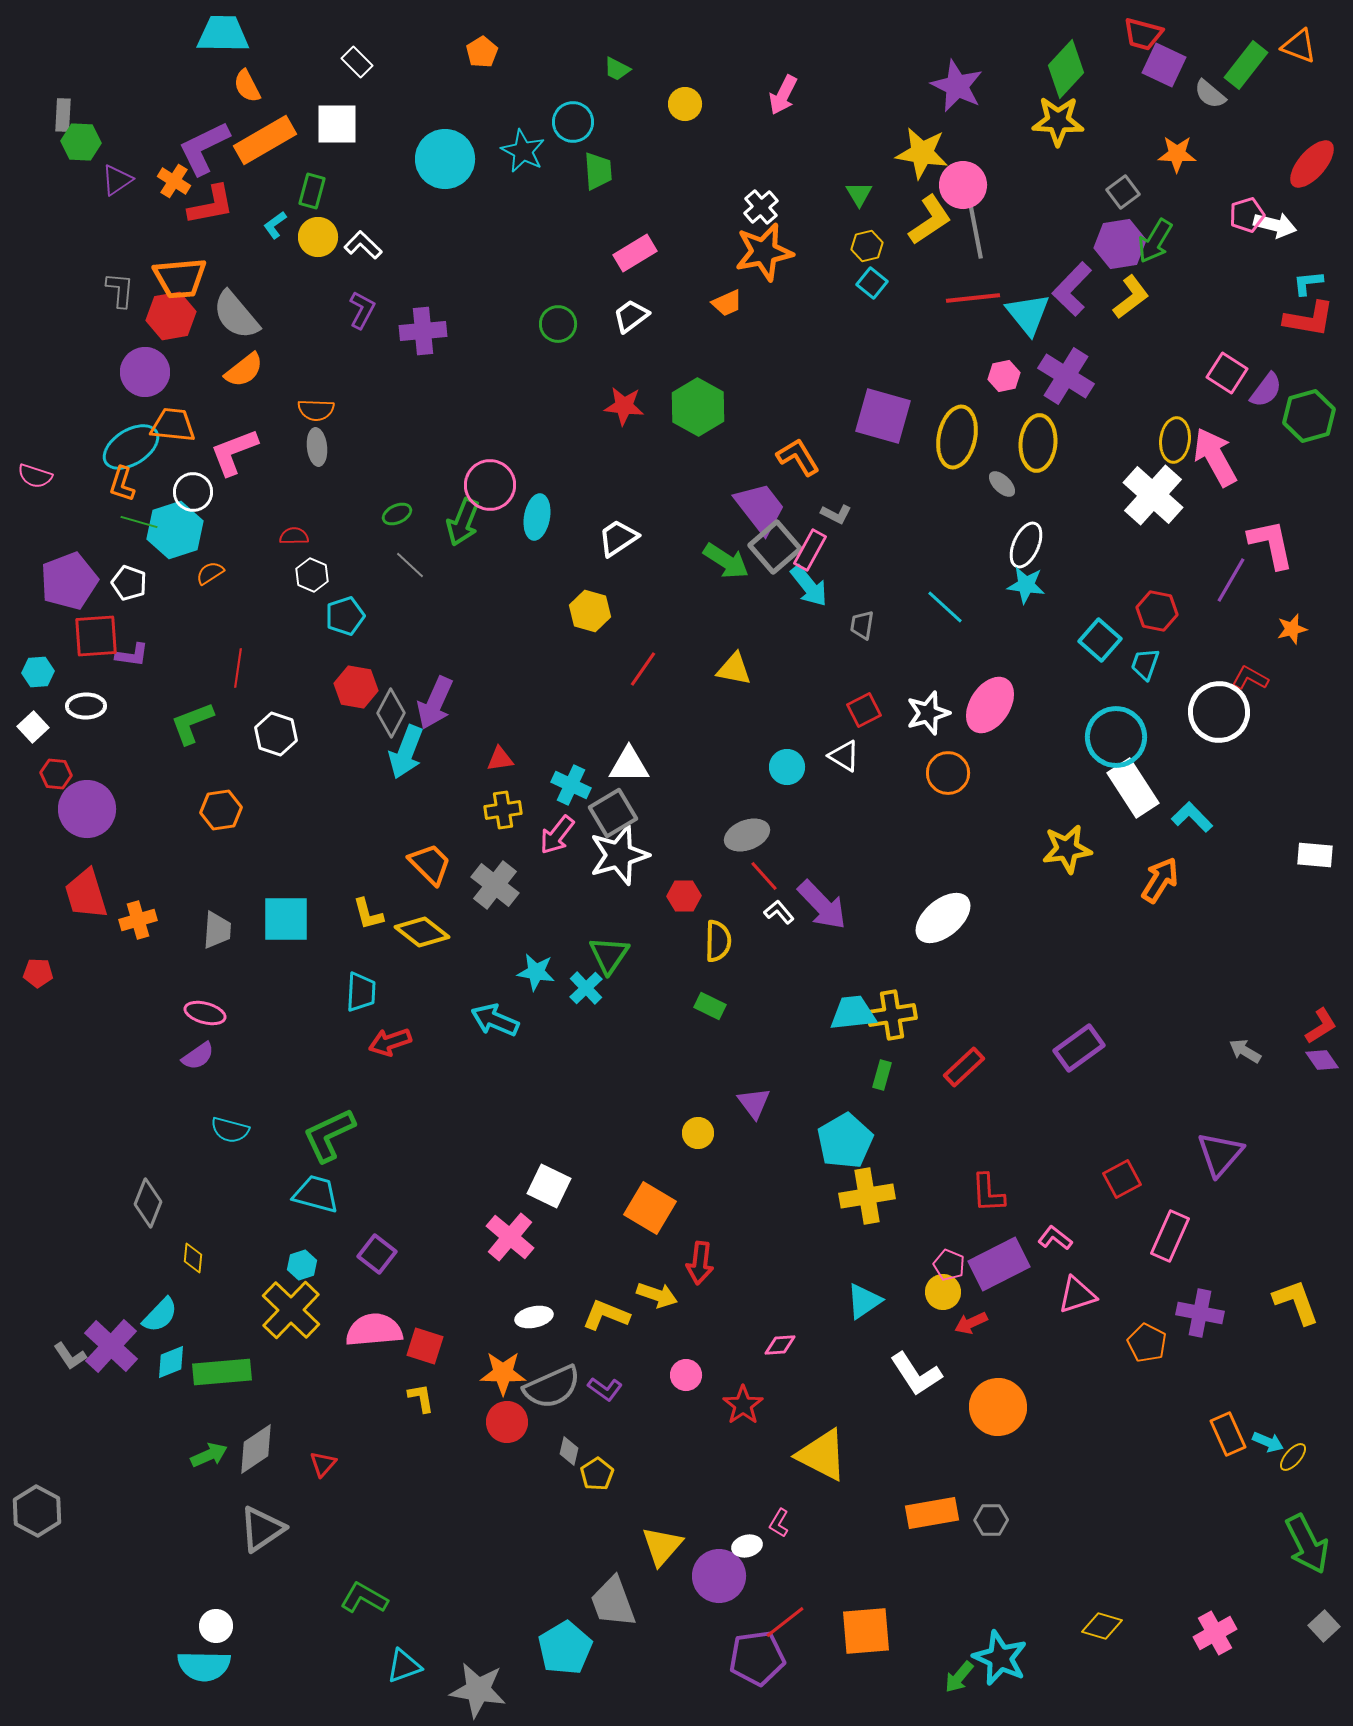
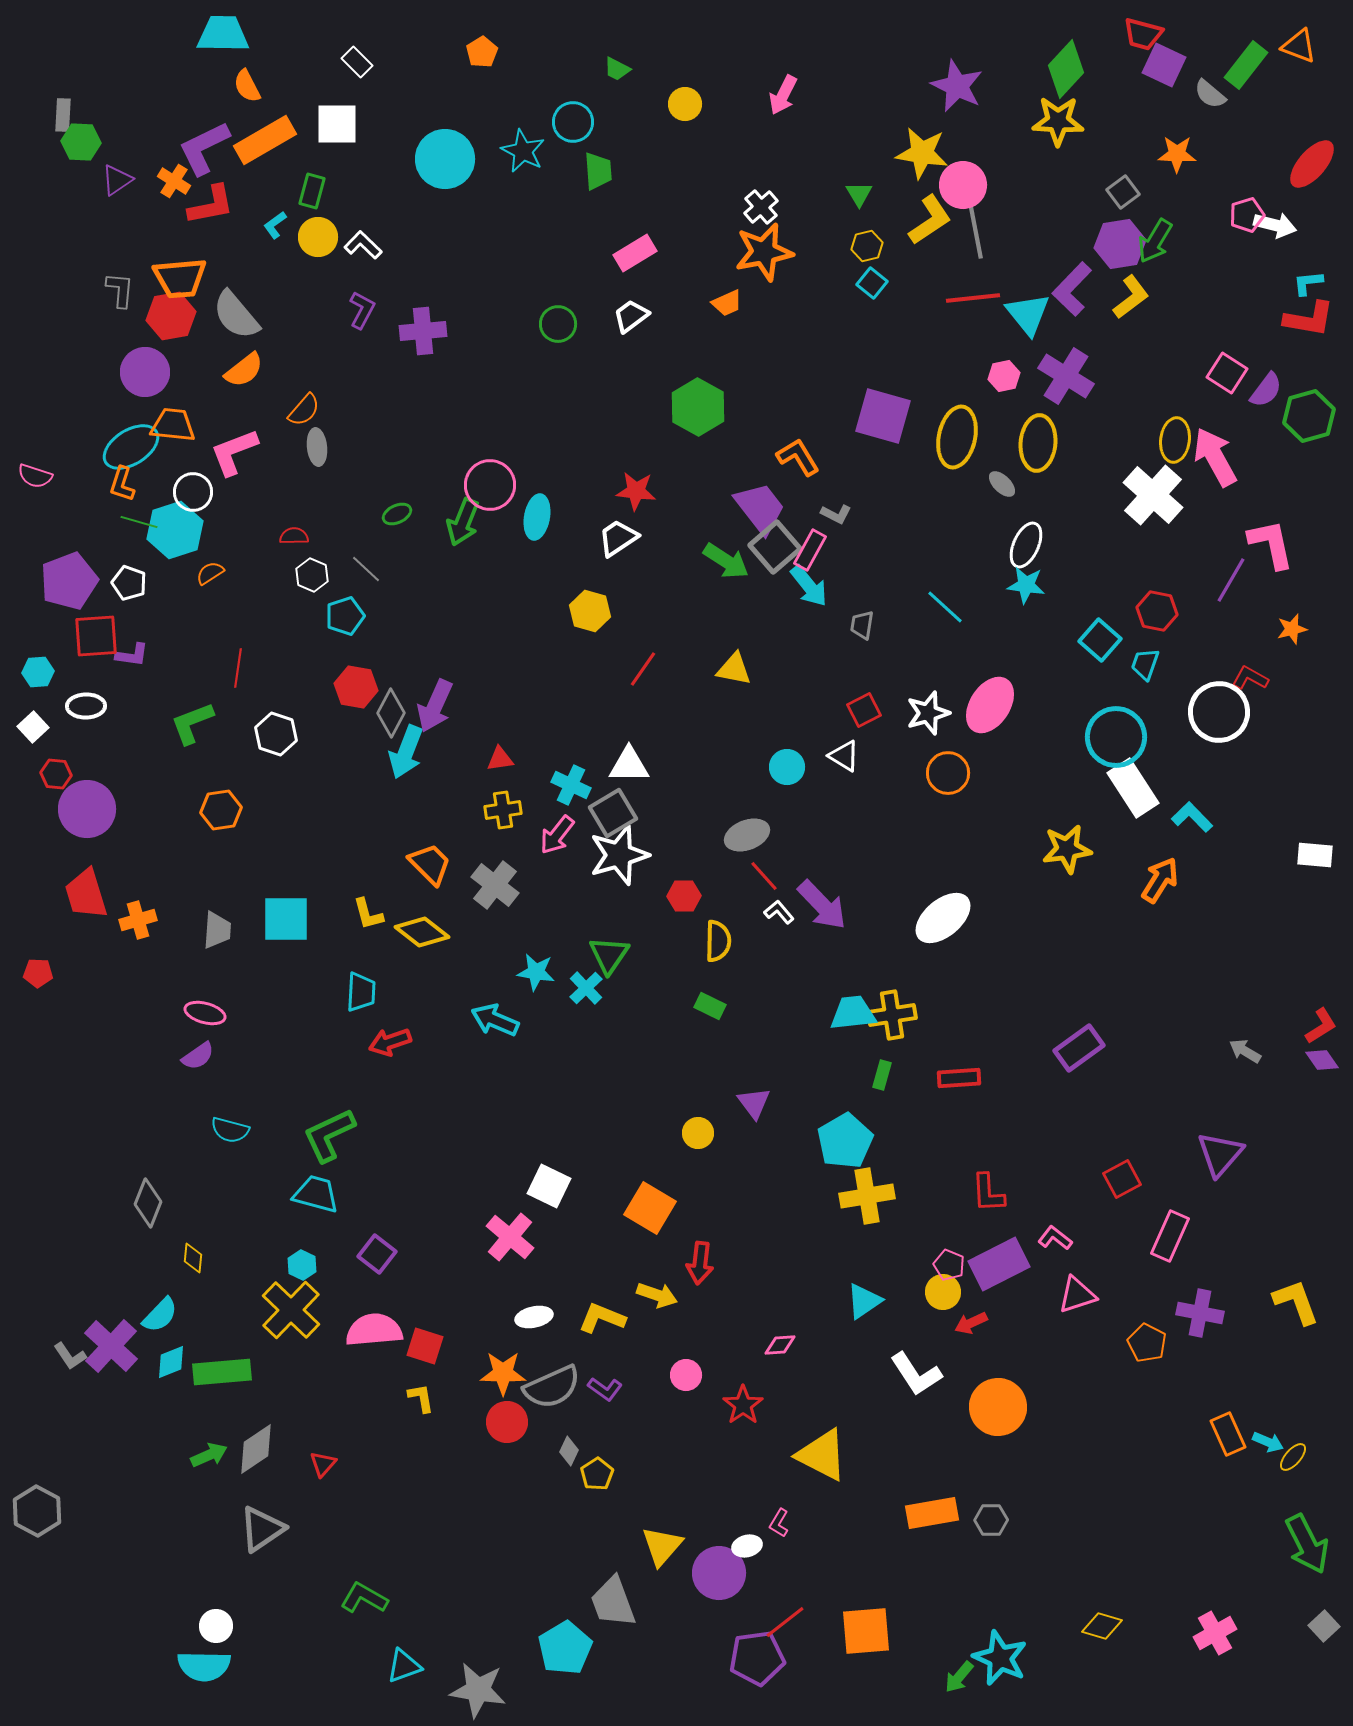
red star at (624, 406): moved 12 px right, 85 px down
orange semicircle at (316, 410): moved 12 px left; rotated 51 degrees counterclockwise
gray line at (410, 565): moved 44 px left, 4 px down
purple arrow at (435, 703): moved 3 px down
red rectangle at (964, 1067): moved 5 px left, 11 px down; rotated 39 degrees clockwise
cyan hexagon at (302, 1265): rotated 16 degrees counterclockwise
yellow L-shape at (606, 1315): moved 4 px left, 3 px down
gray diamond at (569, 1451): rotated 12 degrees clockwise
purple circle at (719, 1576): moved 3 px up
